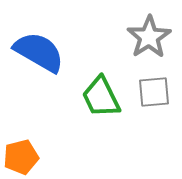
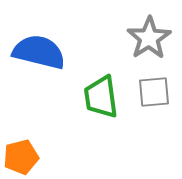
gray star: moved 1 px down
blue semicircle: rotated 16 degrees counterclockwise
green trapezoid: rotated 18 degrees clockwise
